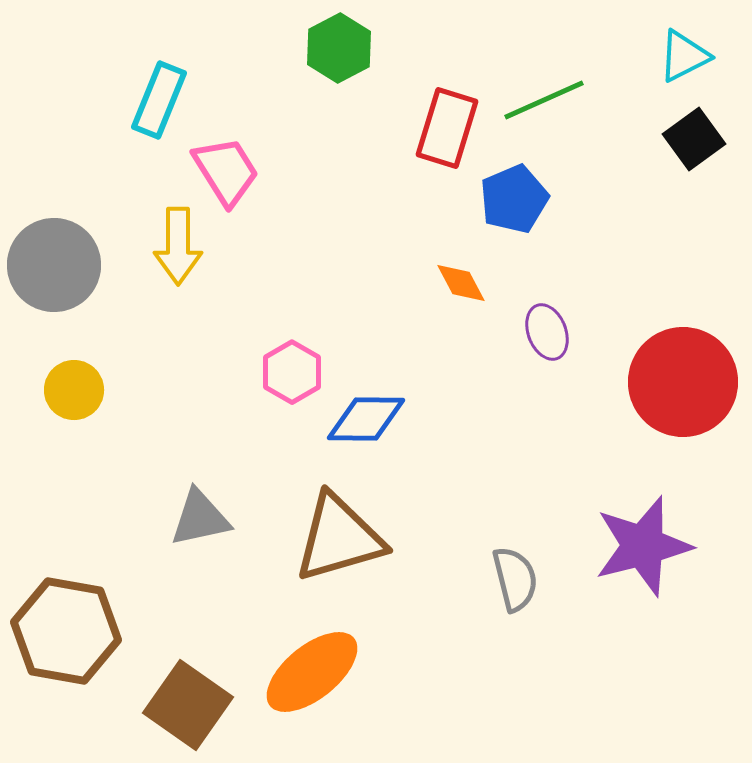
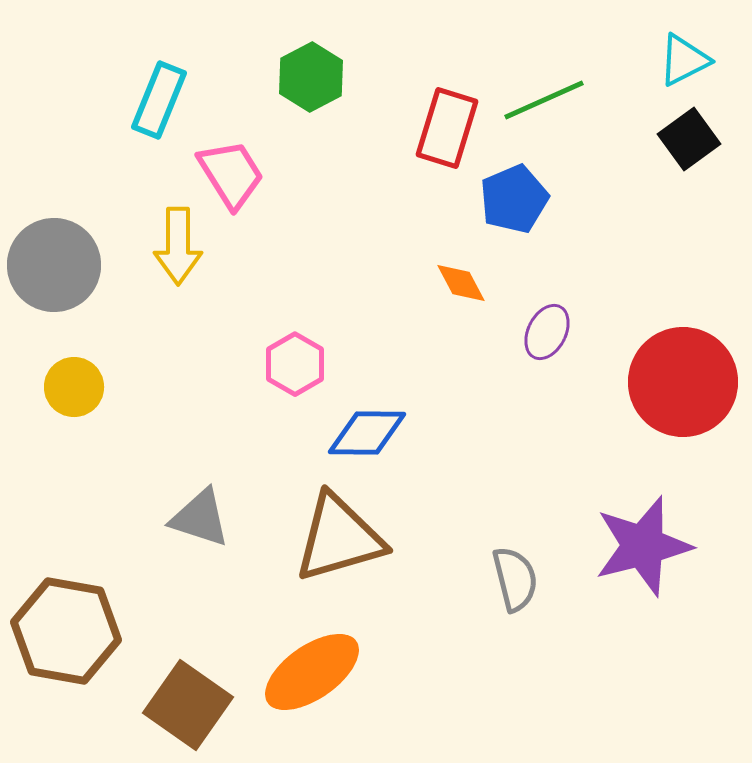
green hexagon: moved 28 px left, 29 px down
cyan triangle: moved 4 px down
black square: moved 5 px left
pink trapezoid: moved 5 px right, 3 px down
purple ellipse: rotated 48 degrees clockwise
pink hexagon: moved 3 px right, 8 px up
yellow circle: moved 3 px up
blue diamond: moved 1 px right, 14 px down
gray triangle: rotated 30 degrees clockwise
orange ellipse: rotated 4 degrees clockwise
